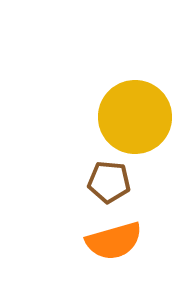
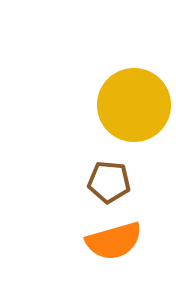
yellow circle: moved 1 px left, 12 px up
